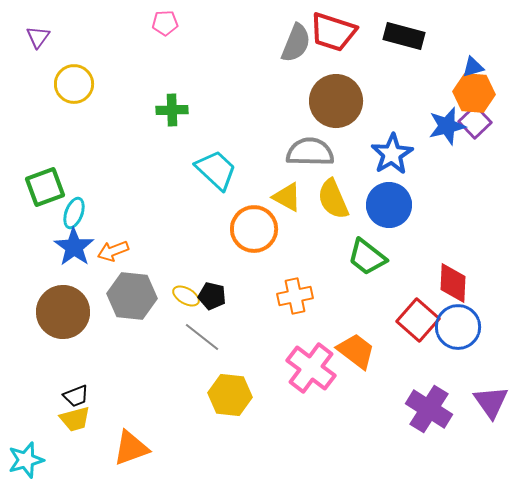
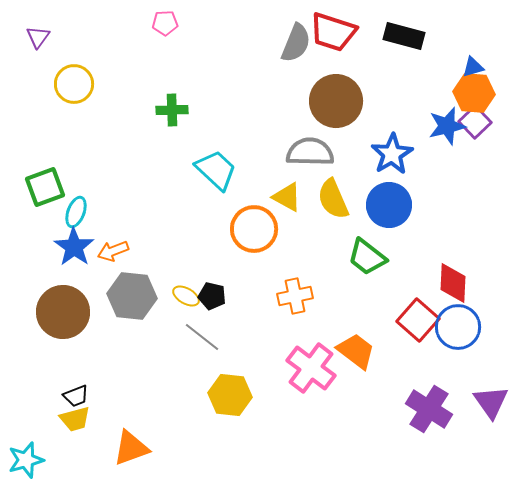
cyan ellipse at (74, 213): moved 2 px right, 1 px up
